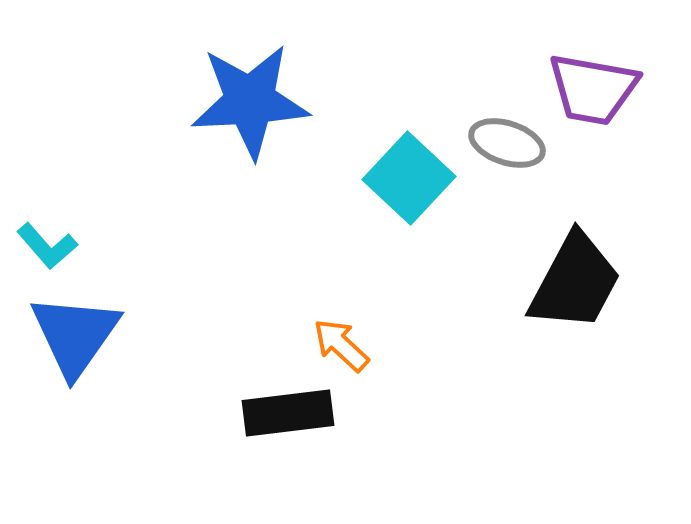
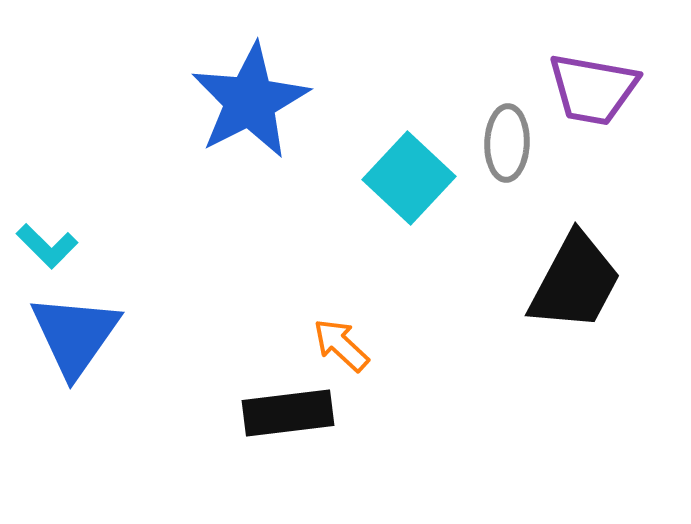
blue star: rotated 24 degrees counterclockwise
gray ellipse: rotated 74 degrees clockwise
cyan L-shape: rotated 4 degrees counterclockwise
